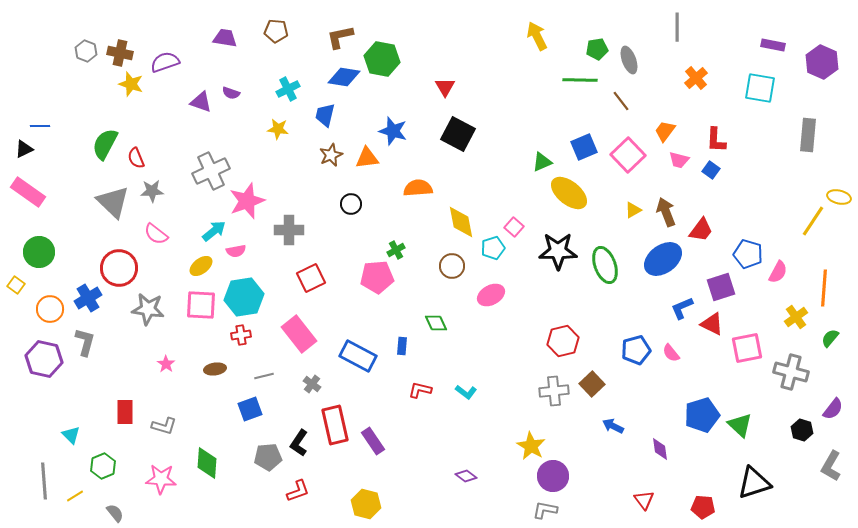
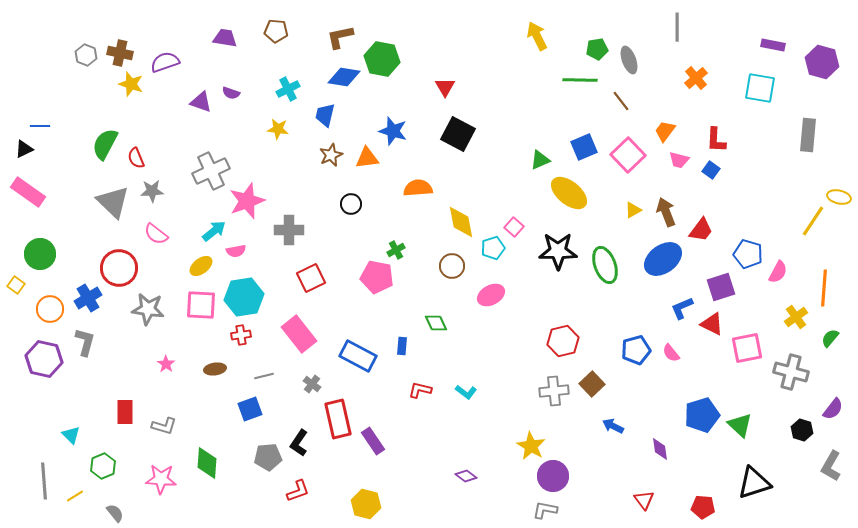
gray hexagon at (86, 51): moved 4 px down
purple hexagon at (822, 62): rotated 8 degrees counterclockwise
green triangle at (542, 162): moved 2 px left, 2 px up
green circle at (39, 252): moved 1 px right, 2 px down
pink pentagon at (377, 277): rotated 16 degrees clockwise
red rectangle at (335, 425): moved 3 px right, 6 px up
